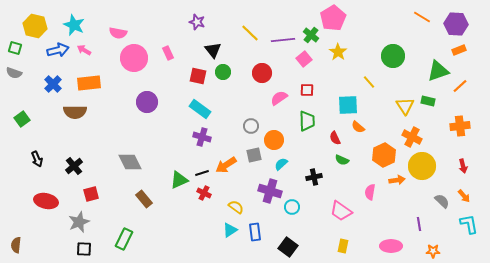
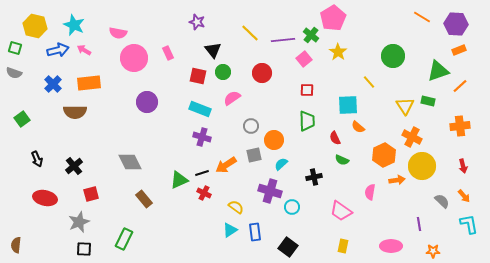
pink semicircle at (279, 98): moved 47 px left
cyan rectangle at (200, 109): rotated 15 degrees counterclockwise
red ellipse at (46, 201): moved 1 px left, 3 px up
